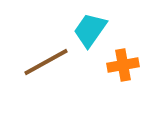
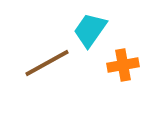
brown line: moved 1 px right, 1 px down
